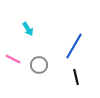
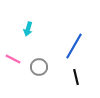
cyan arrow: rotated 48 degrees clockwise
gray circle: moved 2 px down
